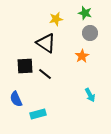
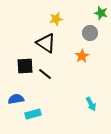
green star: moved 16 px right
cyan arrow: moved 1 px right, 9 px down
blue semicircle: rotated 105 degrees clockwise
cyan rectangle: moved 5 px left
